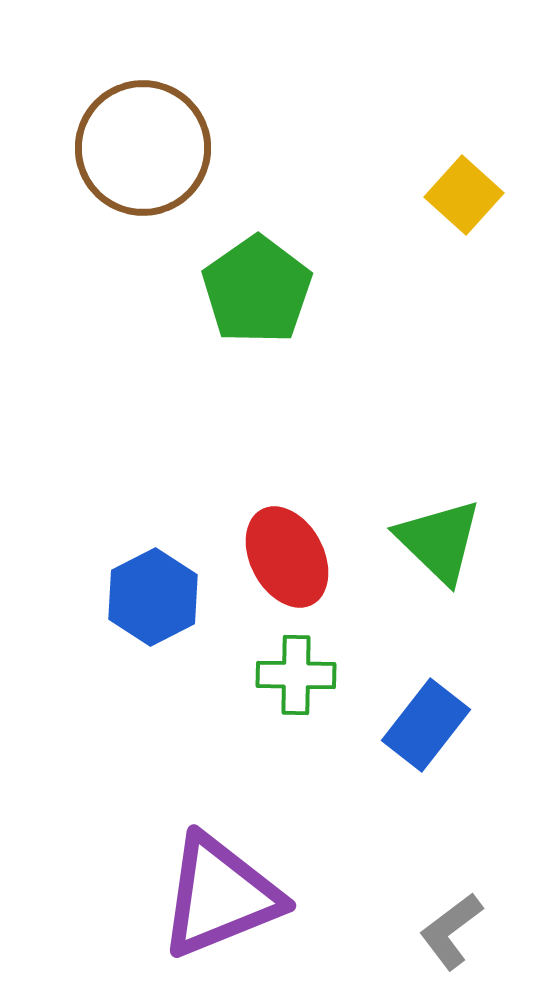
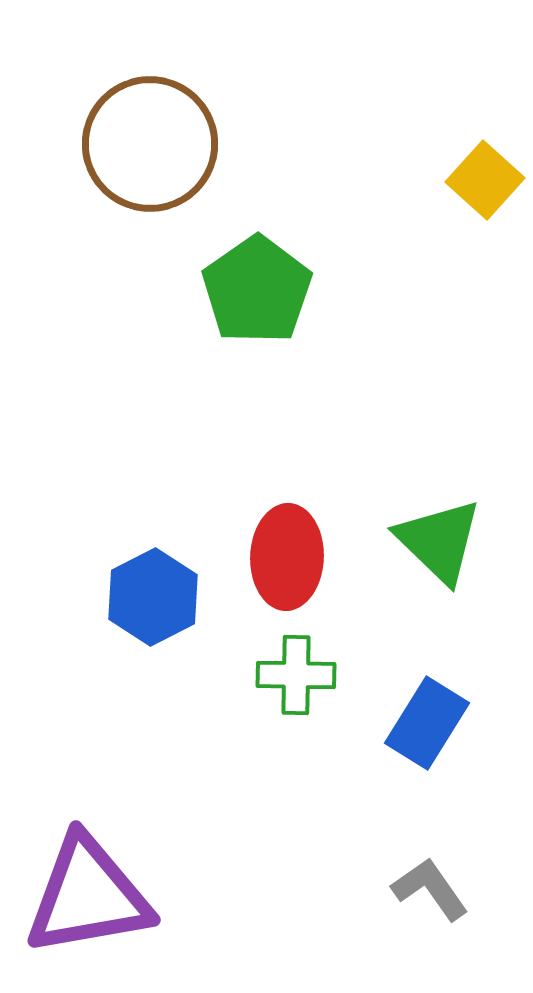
brown circle: moved 7 px right, 4 px up
yellow square: moved 21 px right, 15 px up
red ellipse: rotated 30 degrees clockwise
blue rectangle: moved 1 px right, 2 px up; rotated 6 degrees counterclockwise
purple triangle: moved 132 px left; rotated 12 degrees clockwise
gray L-shape: moved 21 px left, 42 px up; rotated 92 degrees clockwise
